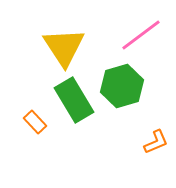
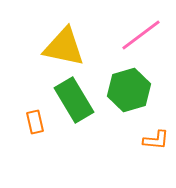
yellow triangle: rotated 45 degrees counterclockwise
green hexagon: moved 7 px right, 4 px down
orange rectangle: rotated 30 degrees clockwise
orange L-shape: moved 2 px up; rotated 28 degrees clockwise
